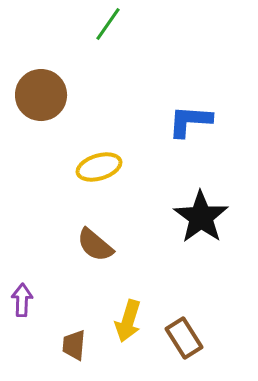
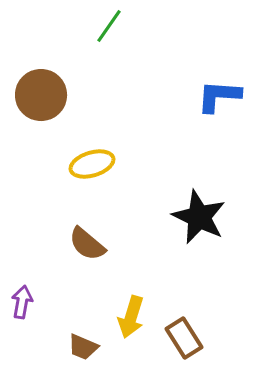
green line: moved 1 px right, 2 px down
blue L-shape: moved 29 px right, 25 px up
yellow ellipse: moved 7 px left, 3 px up
black star: moved 2 px left; rotated 10 degrees counterclockwise
brown semicircle: moved 8 px left, 1 px up
purple arrow: moved 2 px down; rotated 8 degrees clockwise
yellow arrow: moved 3 px right, 4 px up
brown trapezoid: moved 9 px right, 2 px down; rotated 72 degrees counterclockwise
